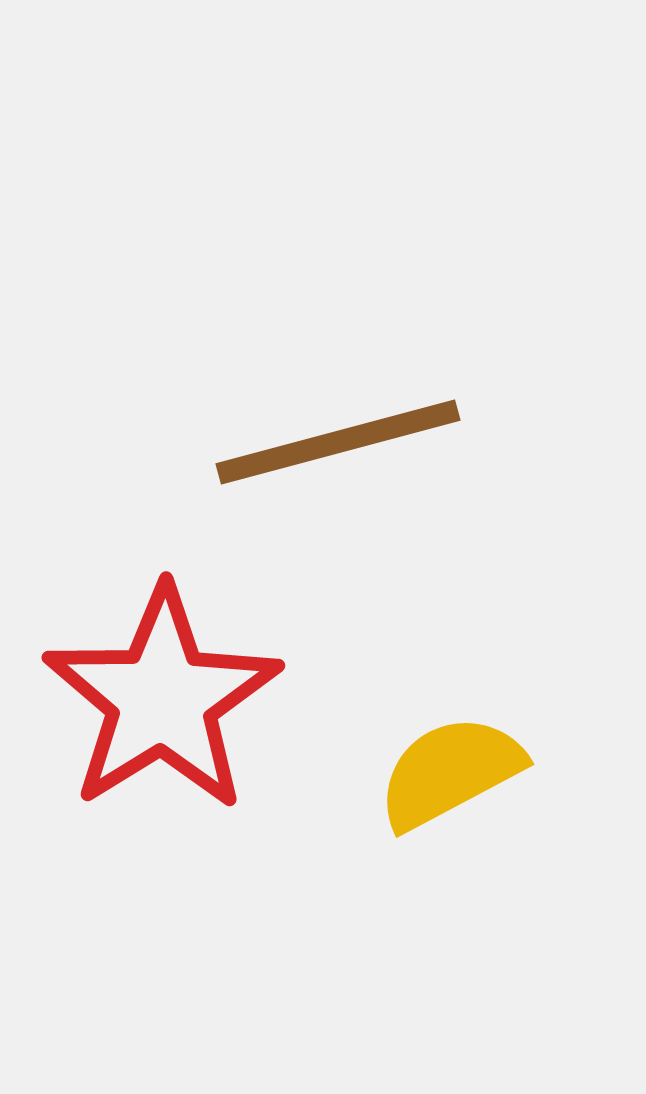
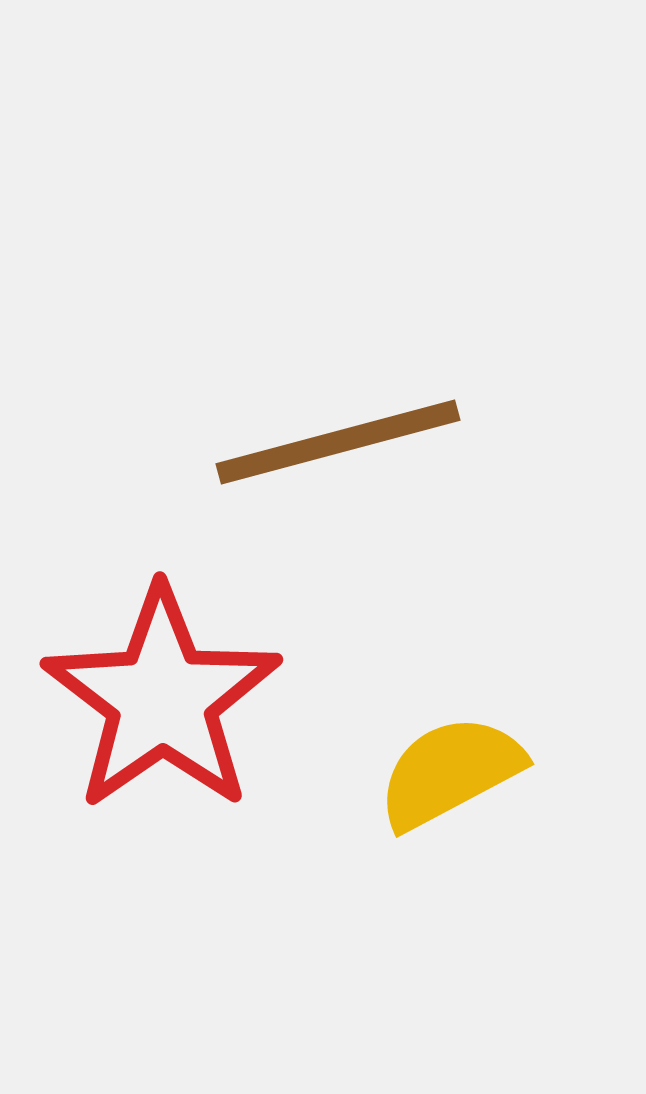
red star: rotated 3 degrees counterclockwise
